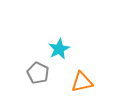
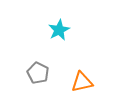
cyan star: moved 19 px up
